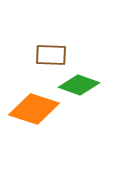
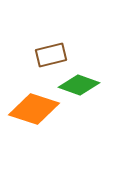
brown rectangle: rotated 16 degrees counterclockwise
